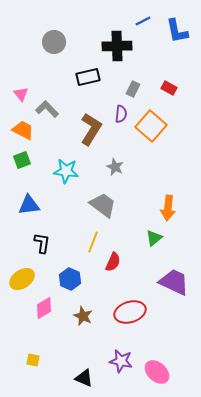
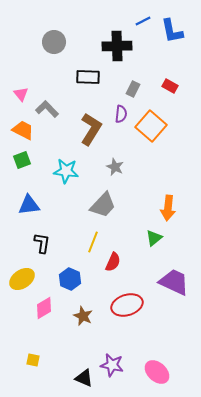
blue L-shape: moved 5 px left
black rectangle: rotated 15 degrees clockwise
red rectangle: moved 1 px right, 2 px up
gray trapezoid: rotated 96 degrees clockwise
red ellipse: moved 3 px left, 7 px up
purple star: moved 9 px left, 4 px down
